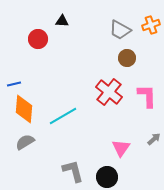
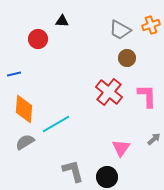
blue line: moved 10 px up
cyan line: moved 7 px left, 8 px down
